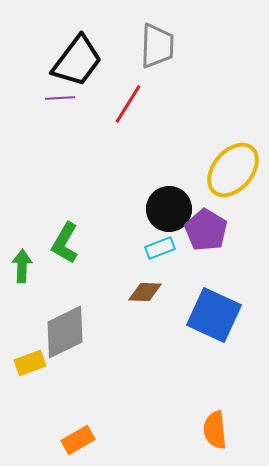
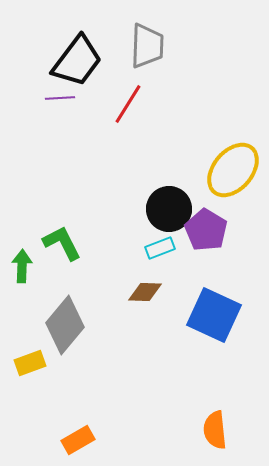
gray trapezoid: moved 10 px left
green L-shape: moved 3 px left; rotated 123 degrees clockwise
gray diamond: moved 7 px up; rotated 24 degrees counterclockwise
